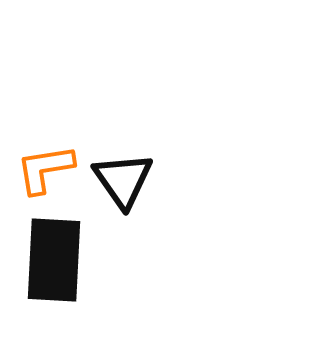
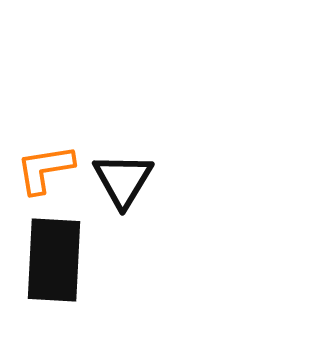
black triangle: rotated 6 degrees clockwise
